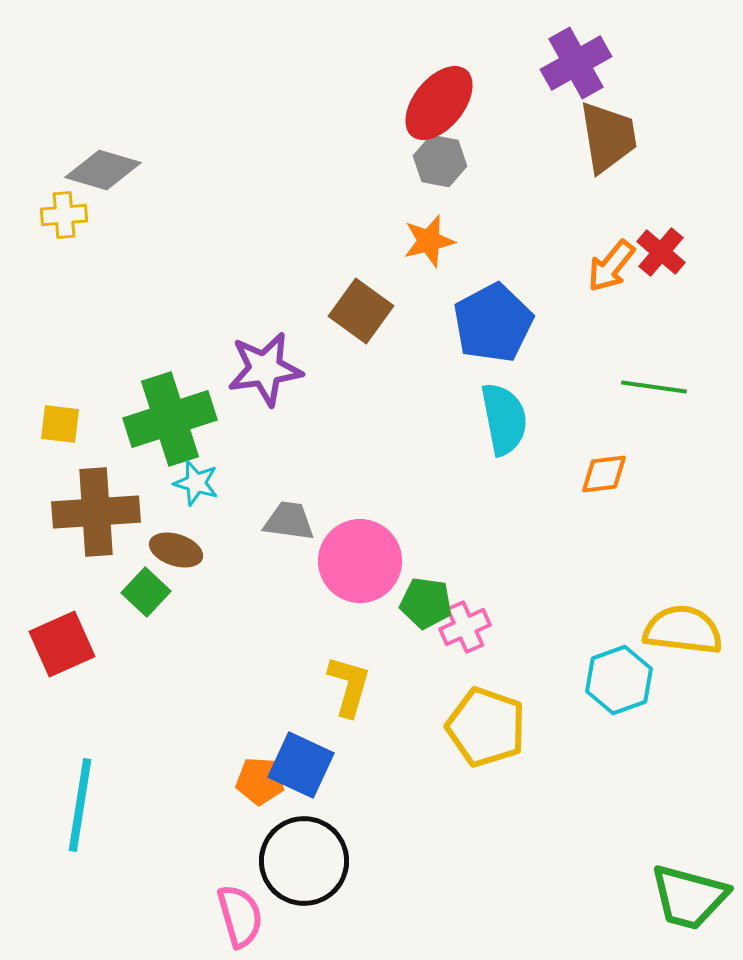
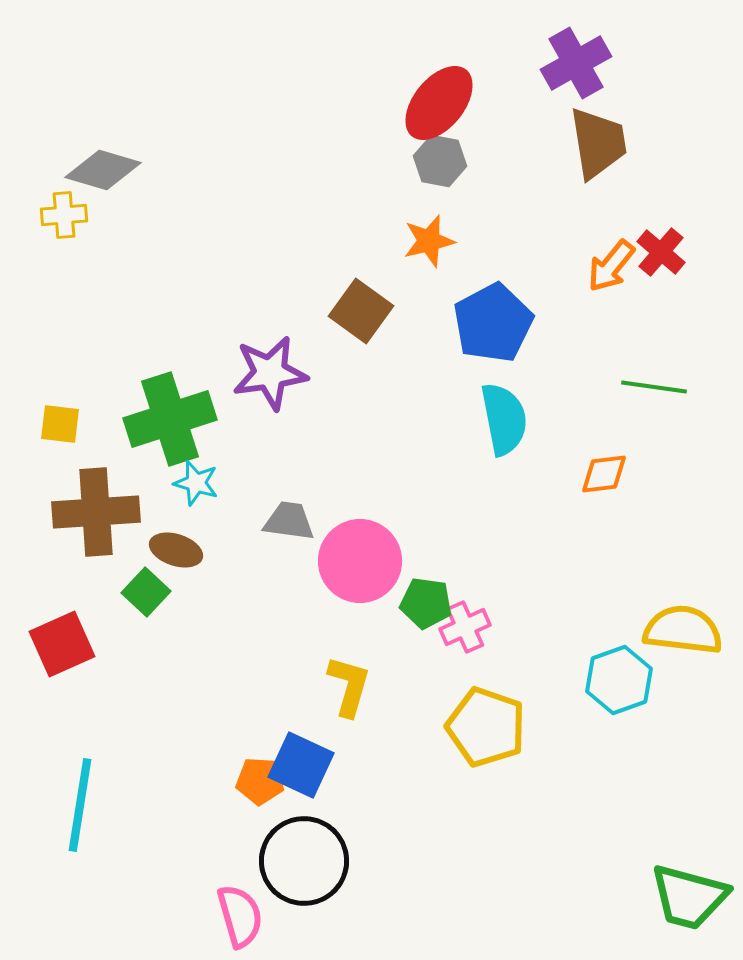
brown trapezoid: moved 10 px left, 6 px down
purple star: moved 5 px right, 4 px down
